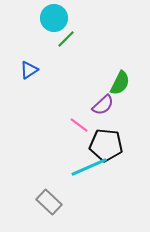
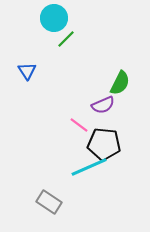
blue triangle: moved 2 px left, 1 px down; rotated 30 degrees counterclockwise
purple semicircle: rotated 20 degrees clockwise
black pentagon: moved 2 px left, 1 px up
gray rectangle: rotated 10 degrees counterclockwise
